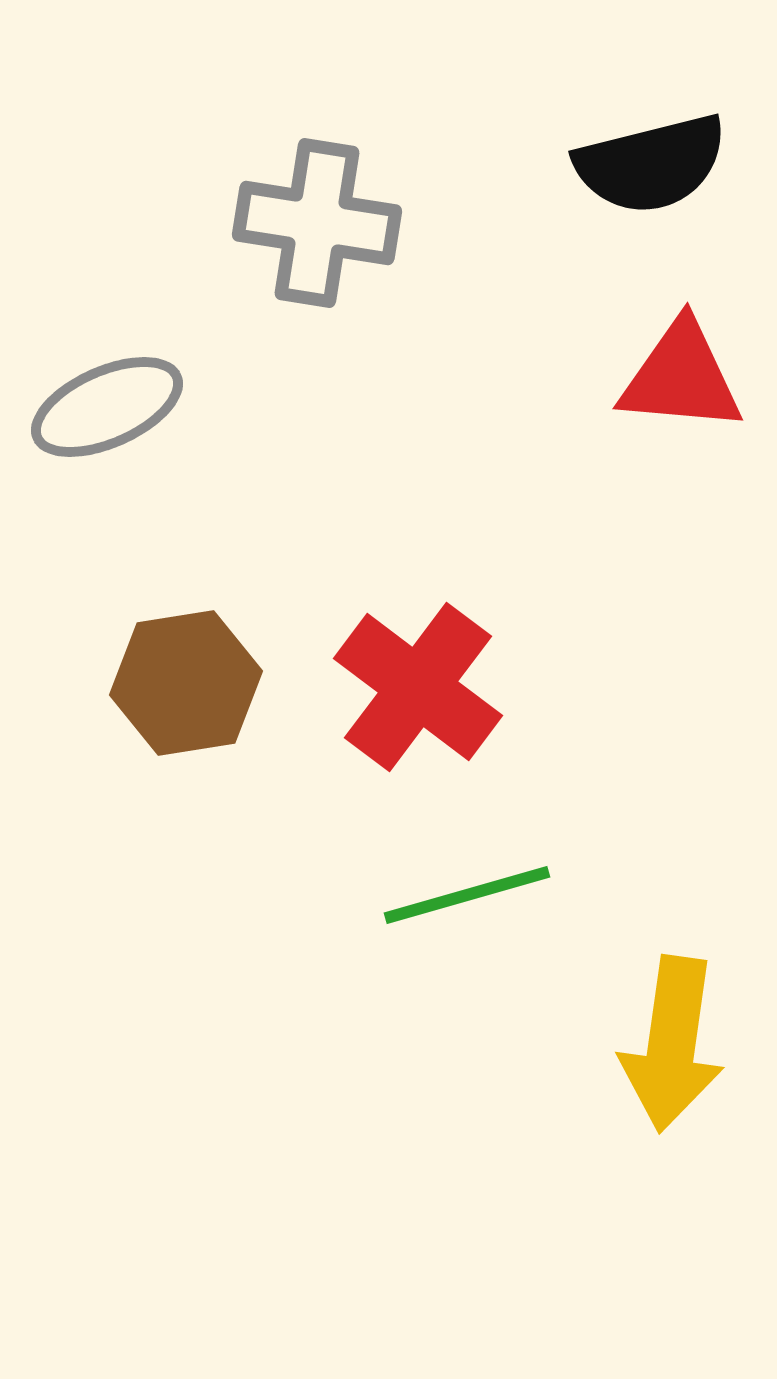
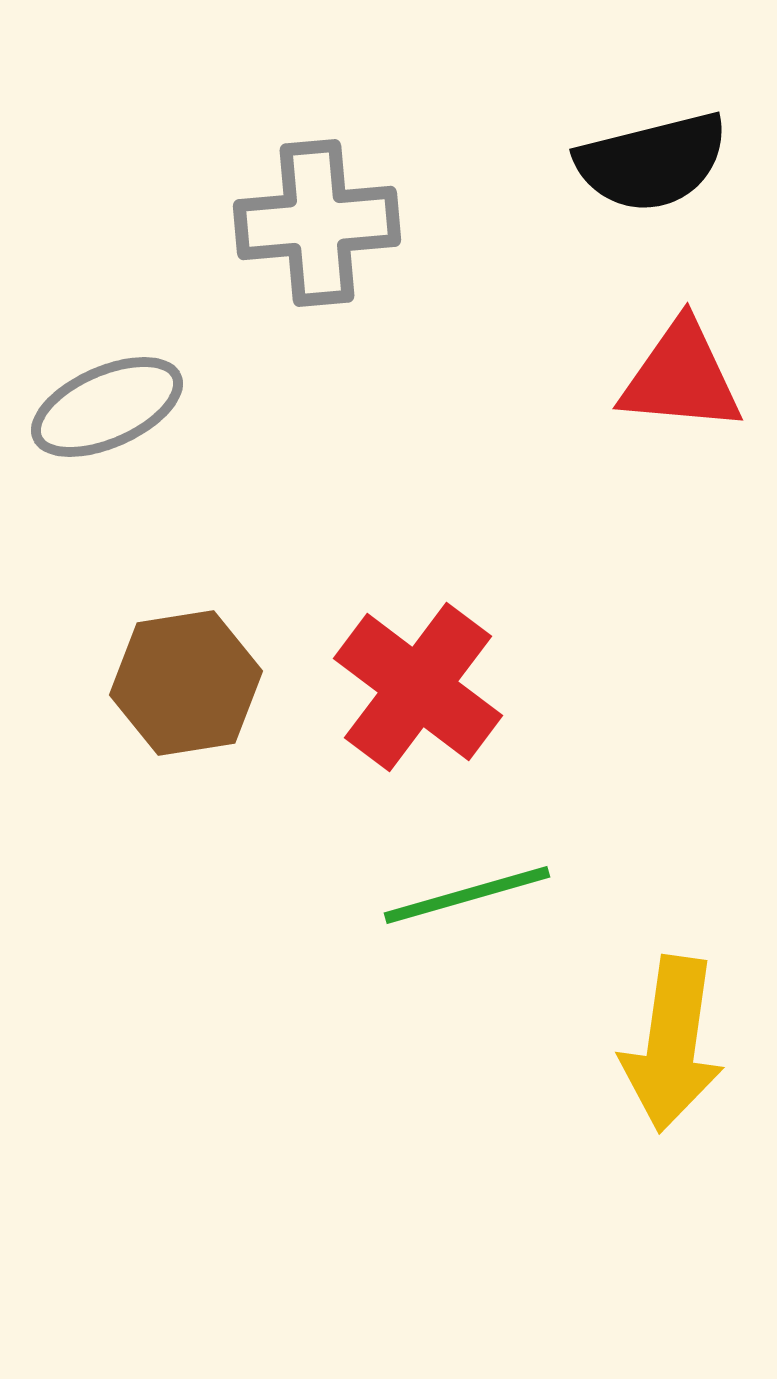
black semicircle: moved 1 px right, 2 px up
gray cross: rotated 14 degrees counterclockwise
